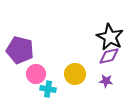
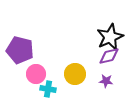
black star: rotated 20 degrees clockwise
